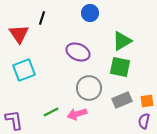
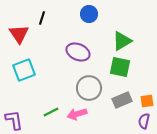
blue circle: moved 1 px left, 1 px down
